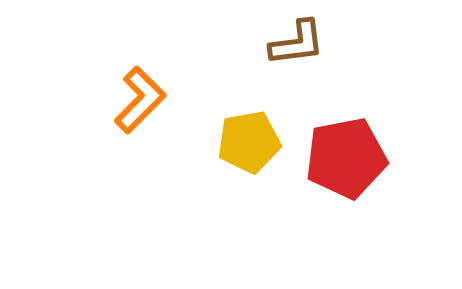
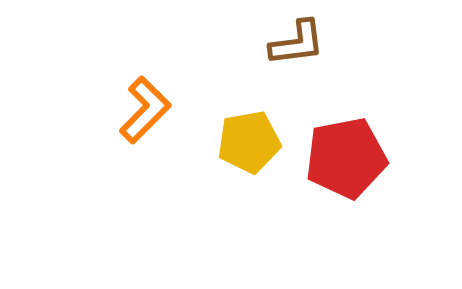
orange L-shape: moved 5 px right, 10 px down
